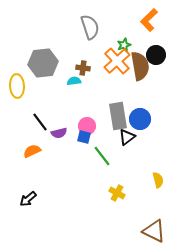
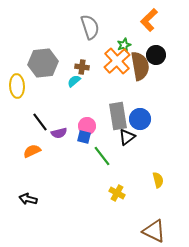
brown cross: moved 1 px left, 1 px up
cyan semicircle: rotated 32 degrees counterclockwise
black arrow: rotated 54 degrees clockwise
